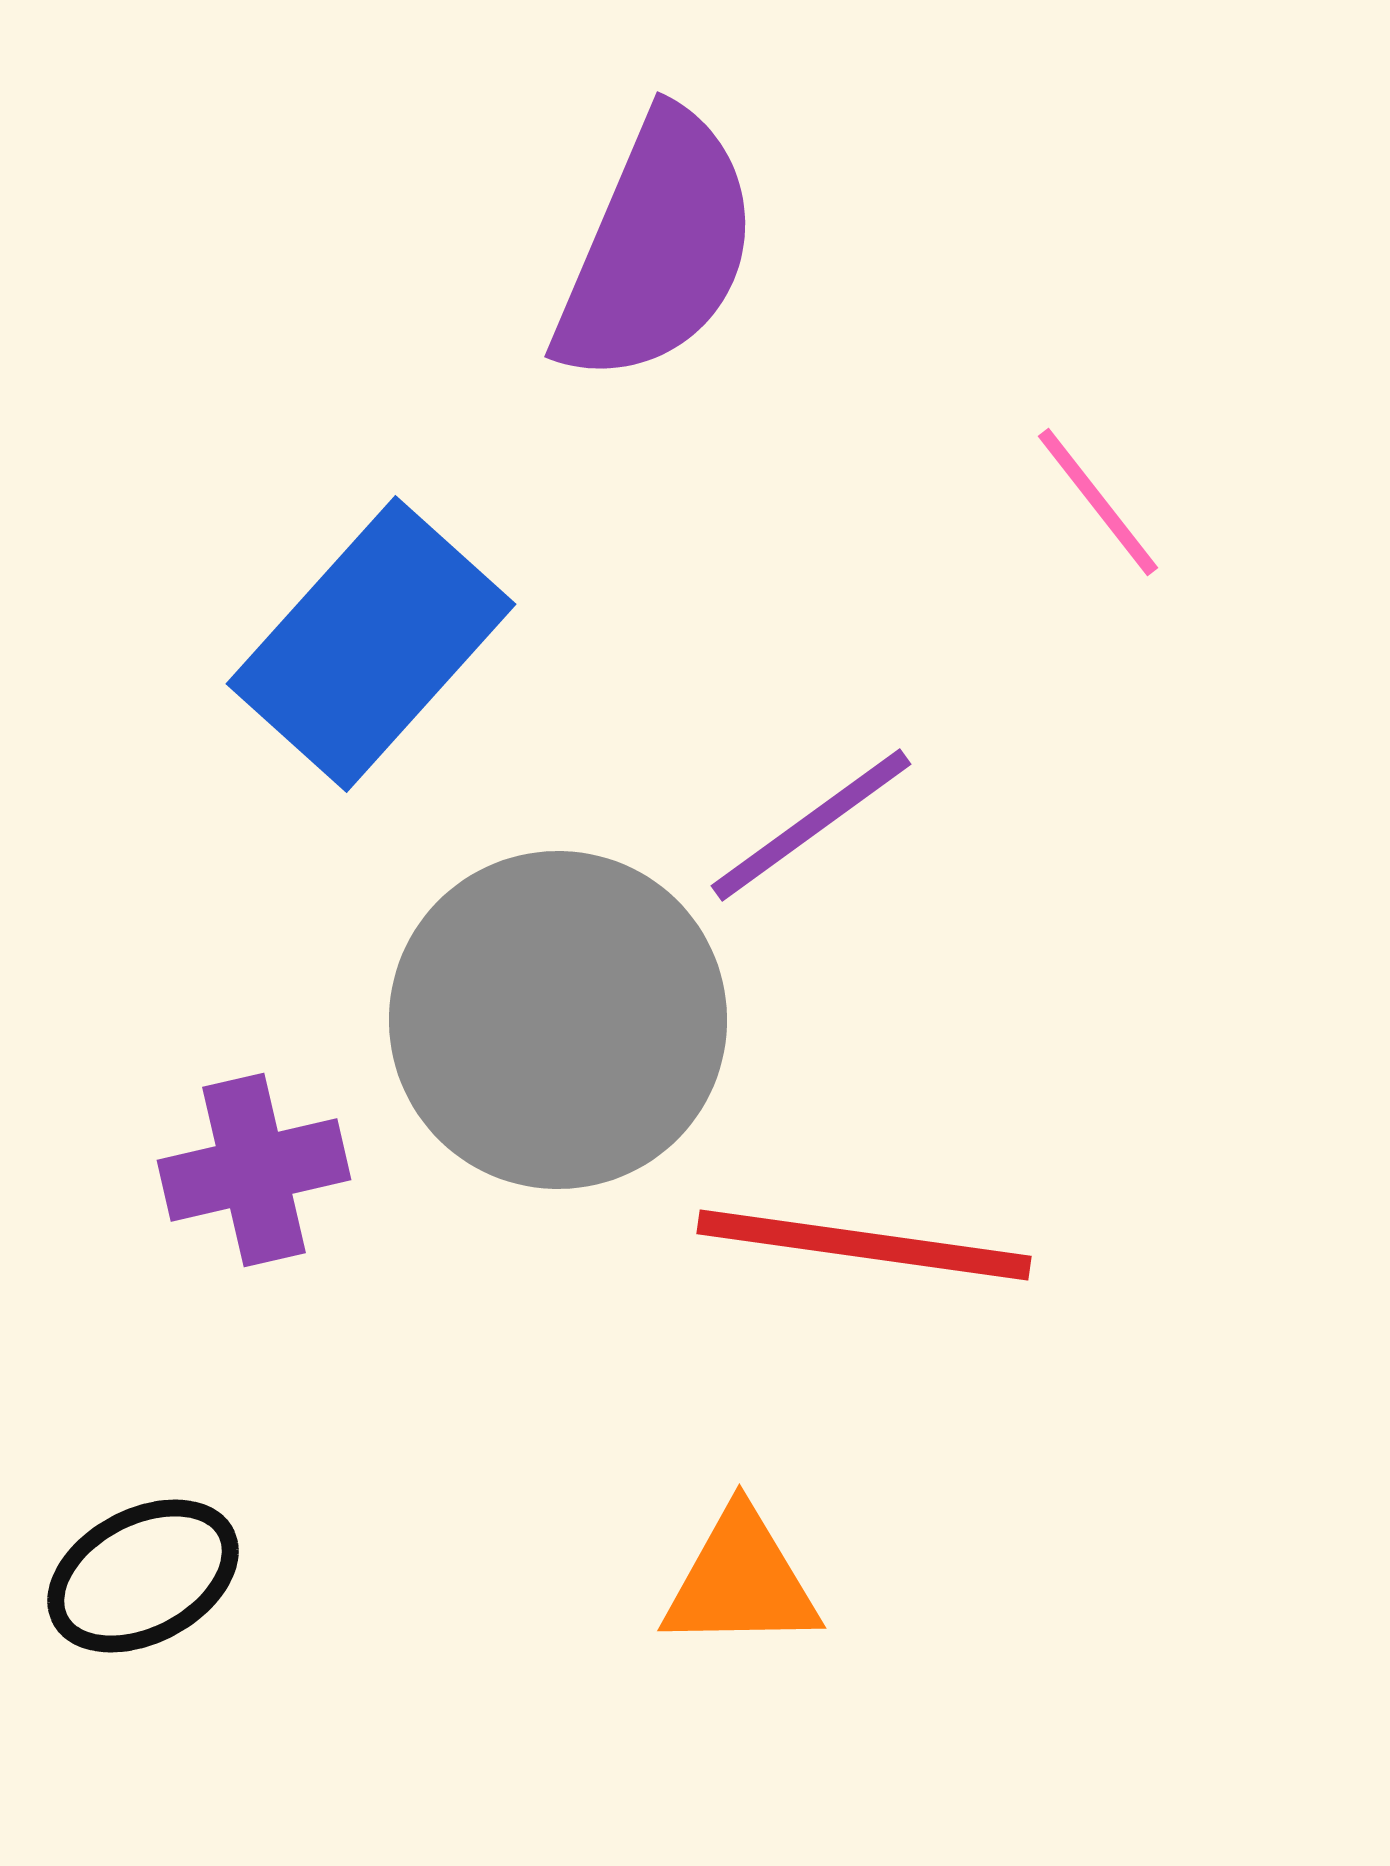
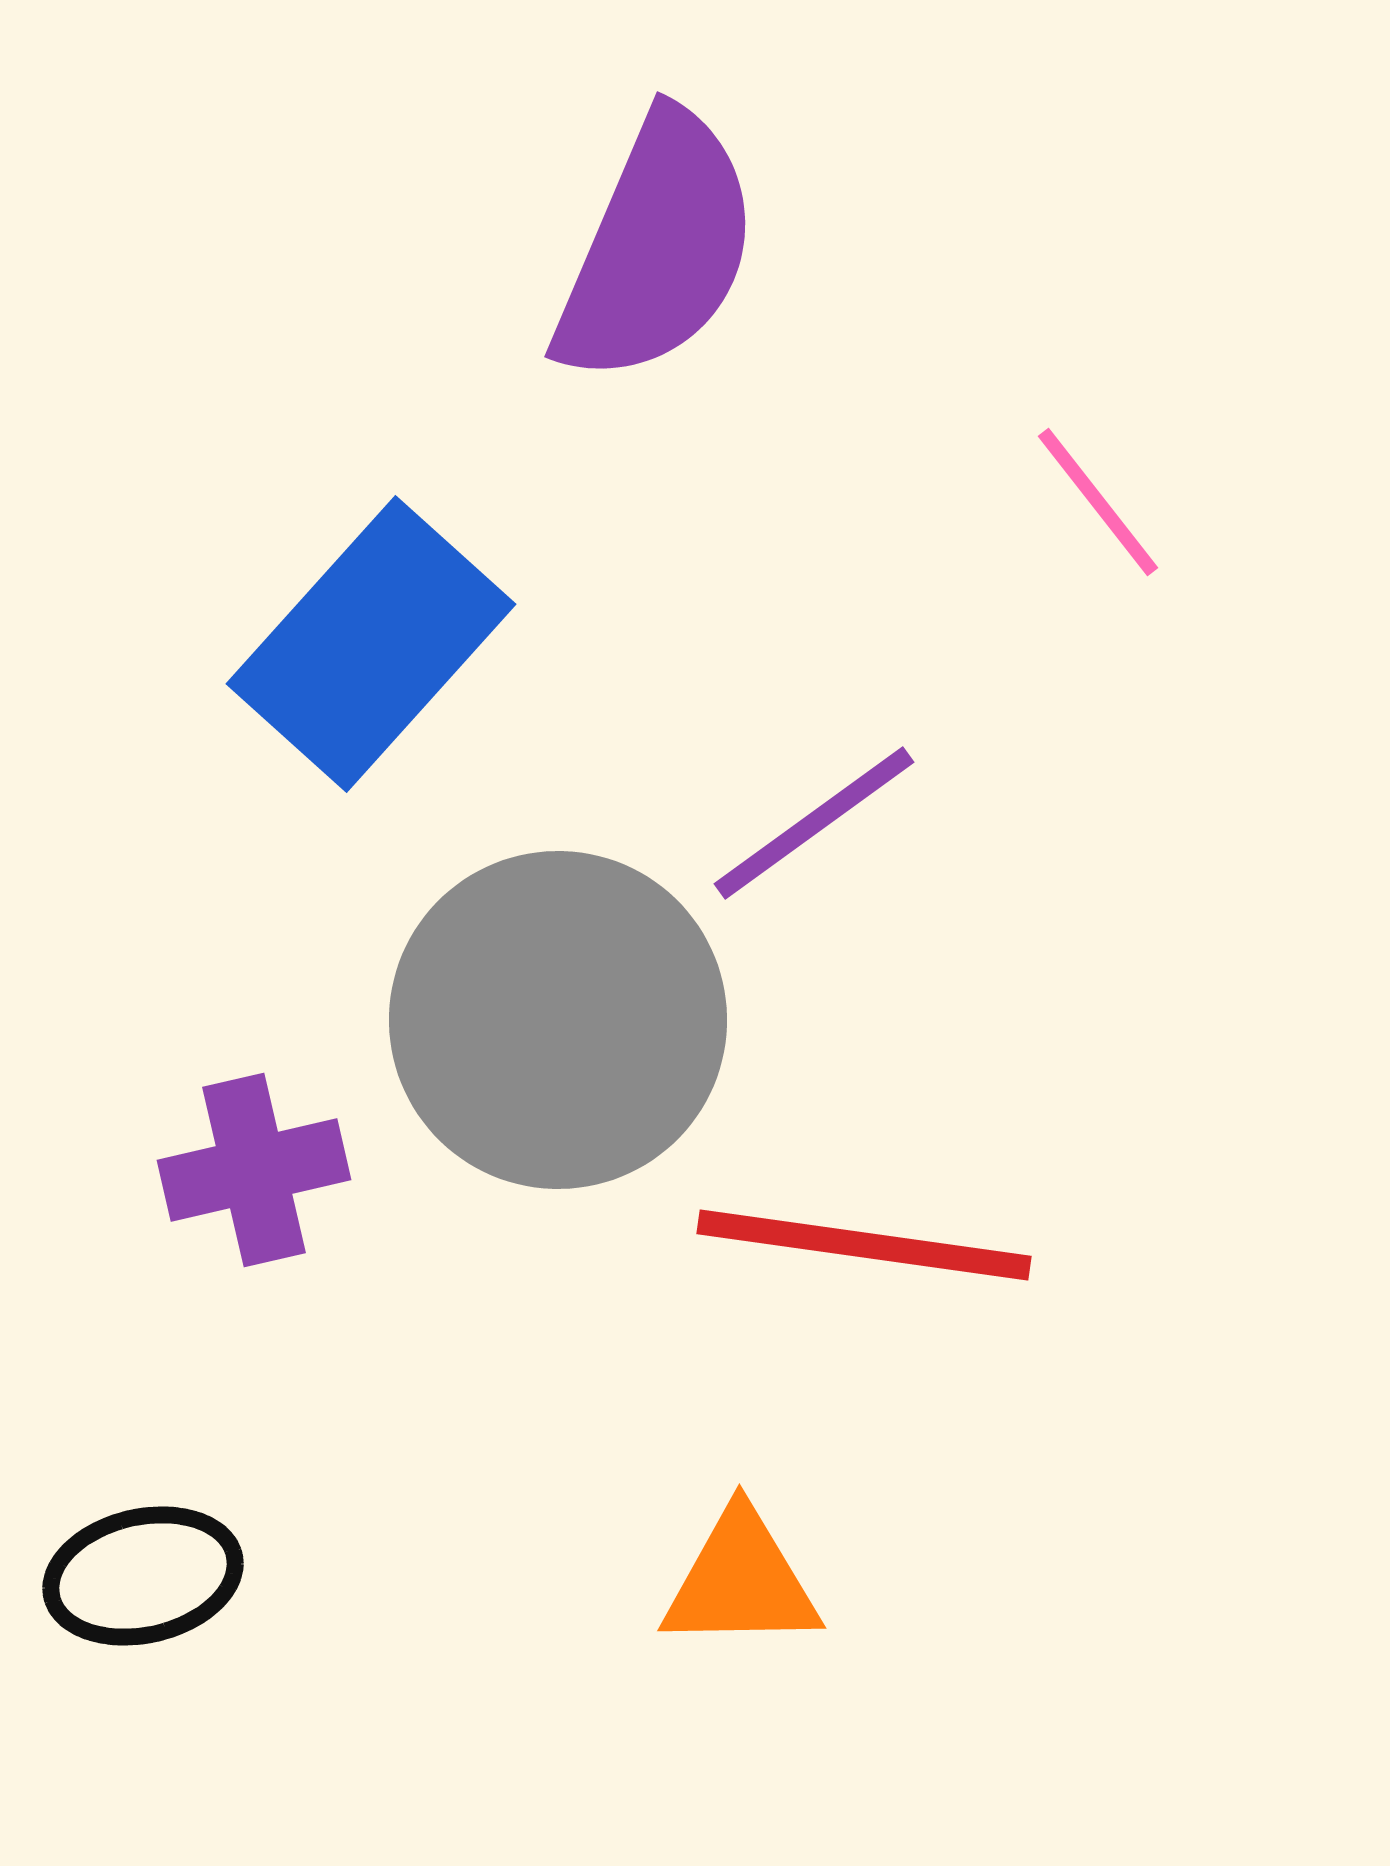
purple line: moved 3 px right, 2 px up
black ellipse: rotated 15 degrees clockwise
